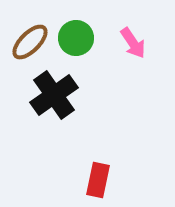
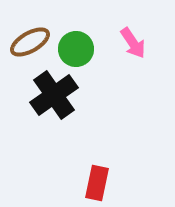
green circle: moved 11 px down
brown ellipse: rotated 15 degrees clockwise
red rectangle: moved 1 px left, 3 px down
